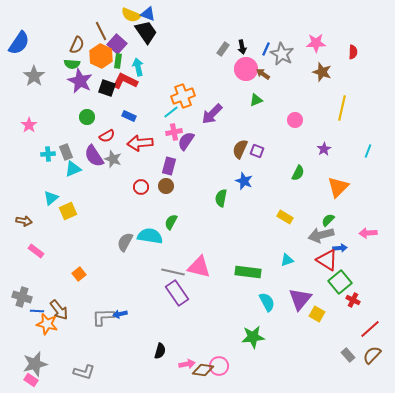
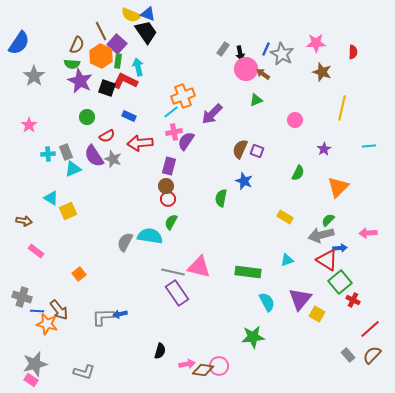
black arrow at (242, 47): moved 2 px left, 6 px down
cyan line at (368, 151): moved 1 px right, 5 px up; rotated 64 degrees clockwise
red circle at (141, 187): moved 27 px right, 12 px down
cyan triangle at (51, 198): rotated 49 degrees counterclockwise
